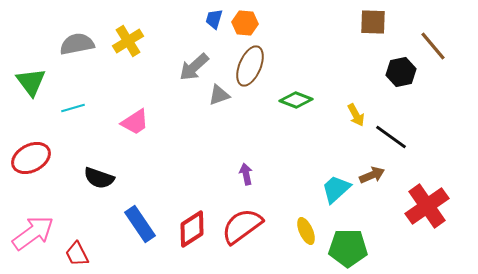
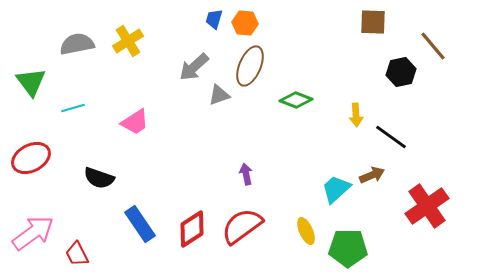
yellow arrow: rotated 25 degrees clockwise
